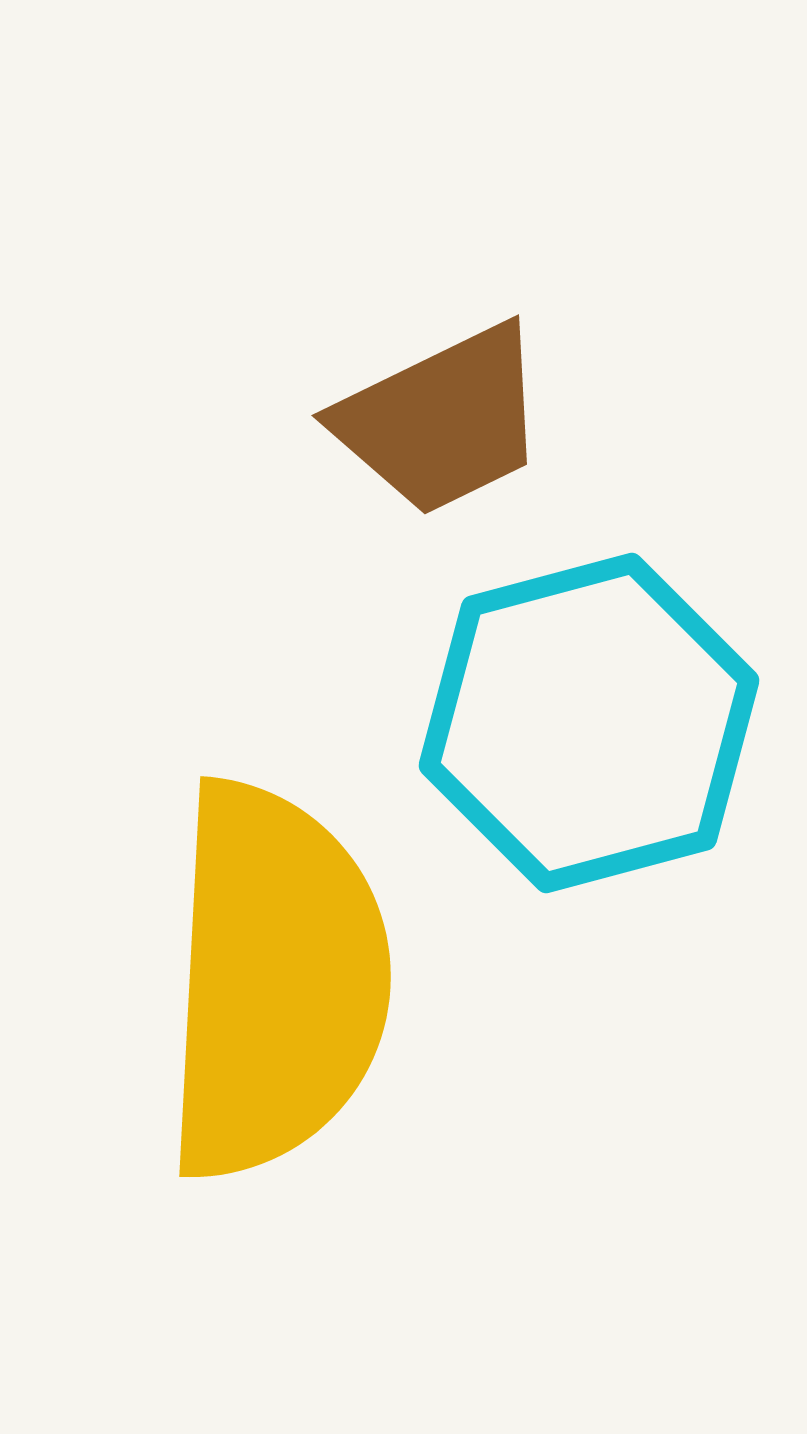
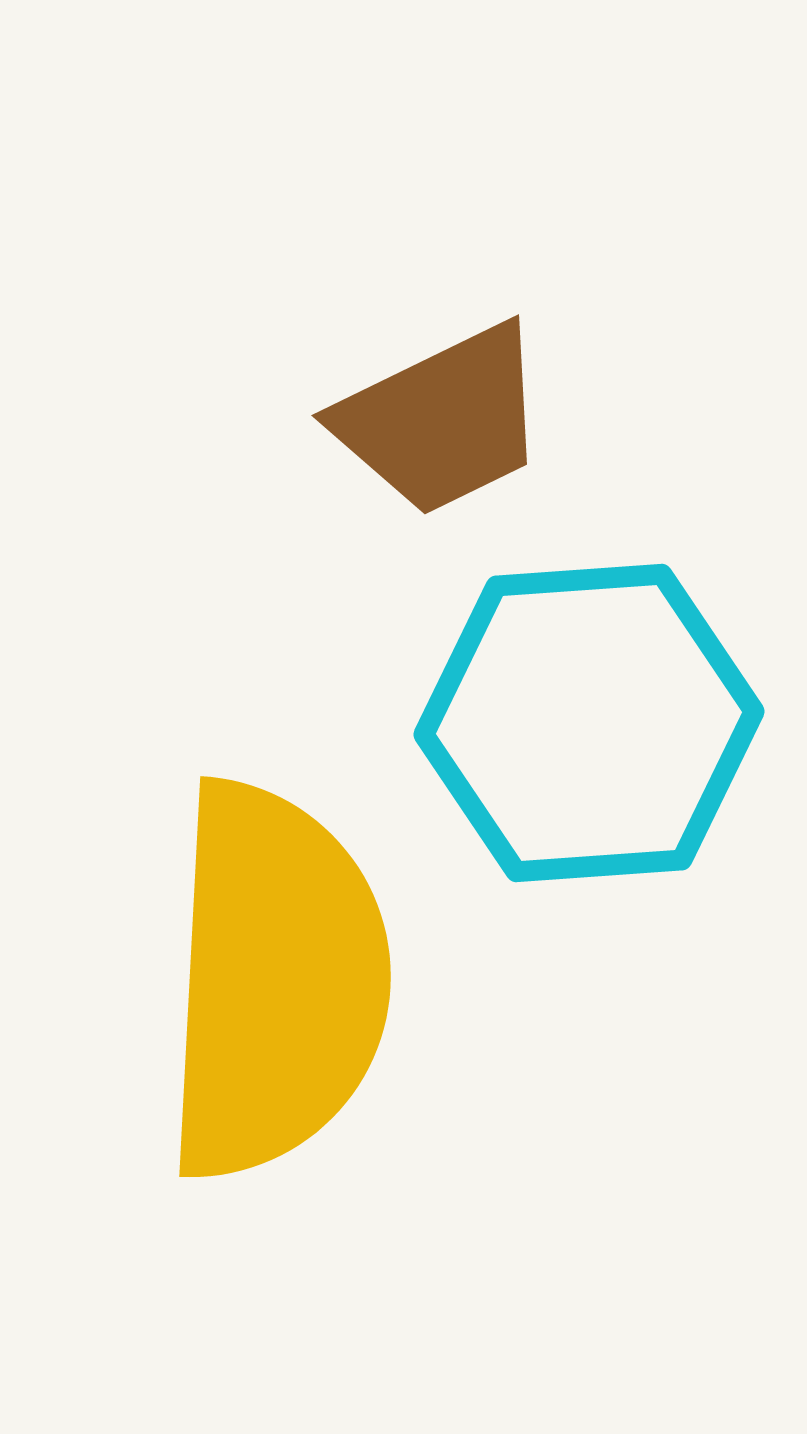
cyan hexagon: rotated 11 degrees clockwise
